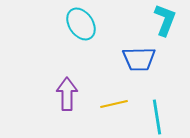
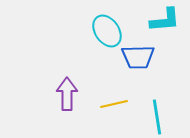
cyan L-shape: rotated 64 degrees clockwise
cyan ellipse: moved 26 px right, 7 px down
blue trapezoid: moved 1 px left, 2 px up
